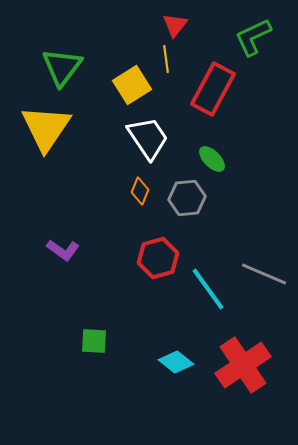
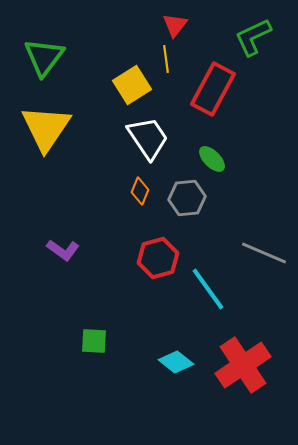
green triangle: moved 18 px left, 10 px up
gray line: moved 21 px up
